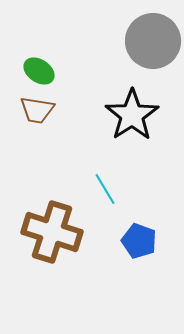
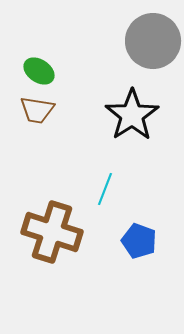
cyan line: rotated 52 degrees clockwise
